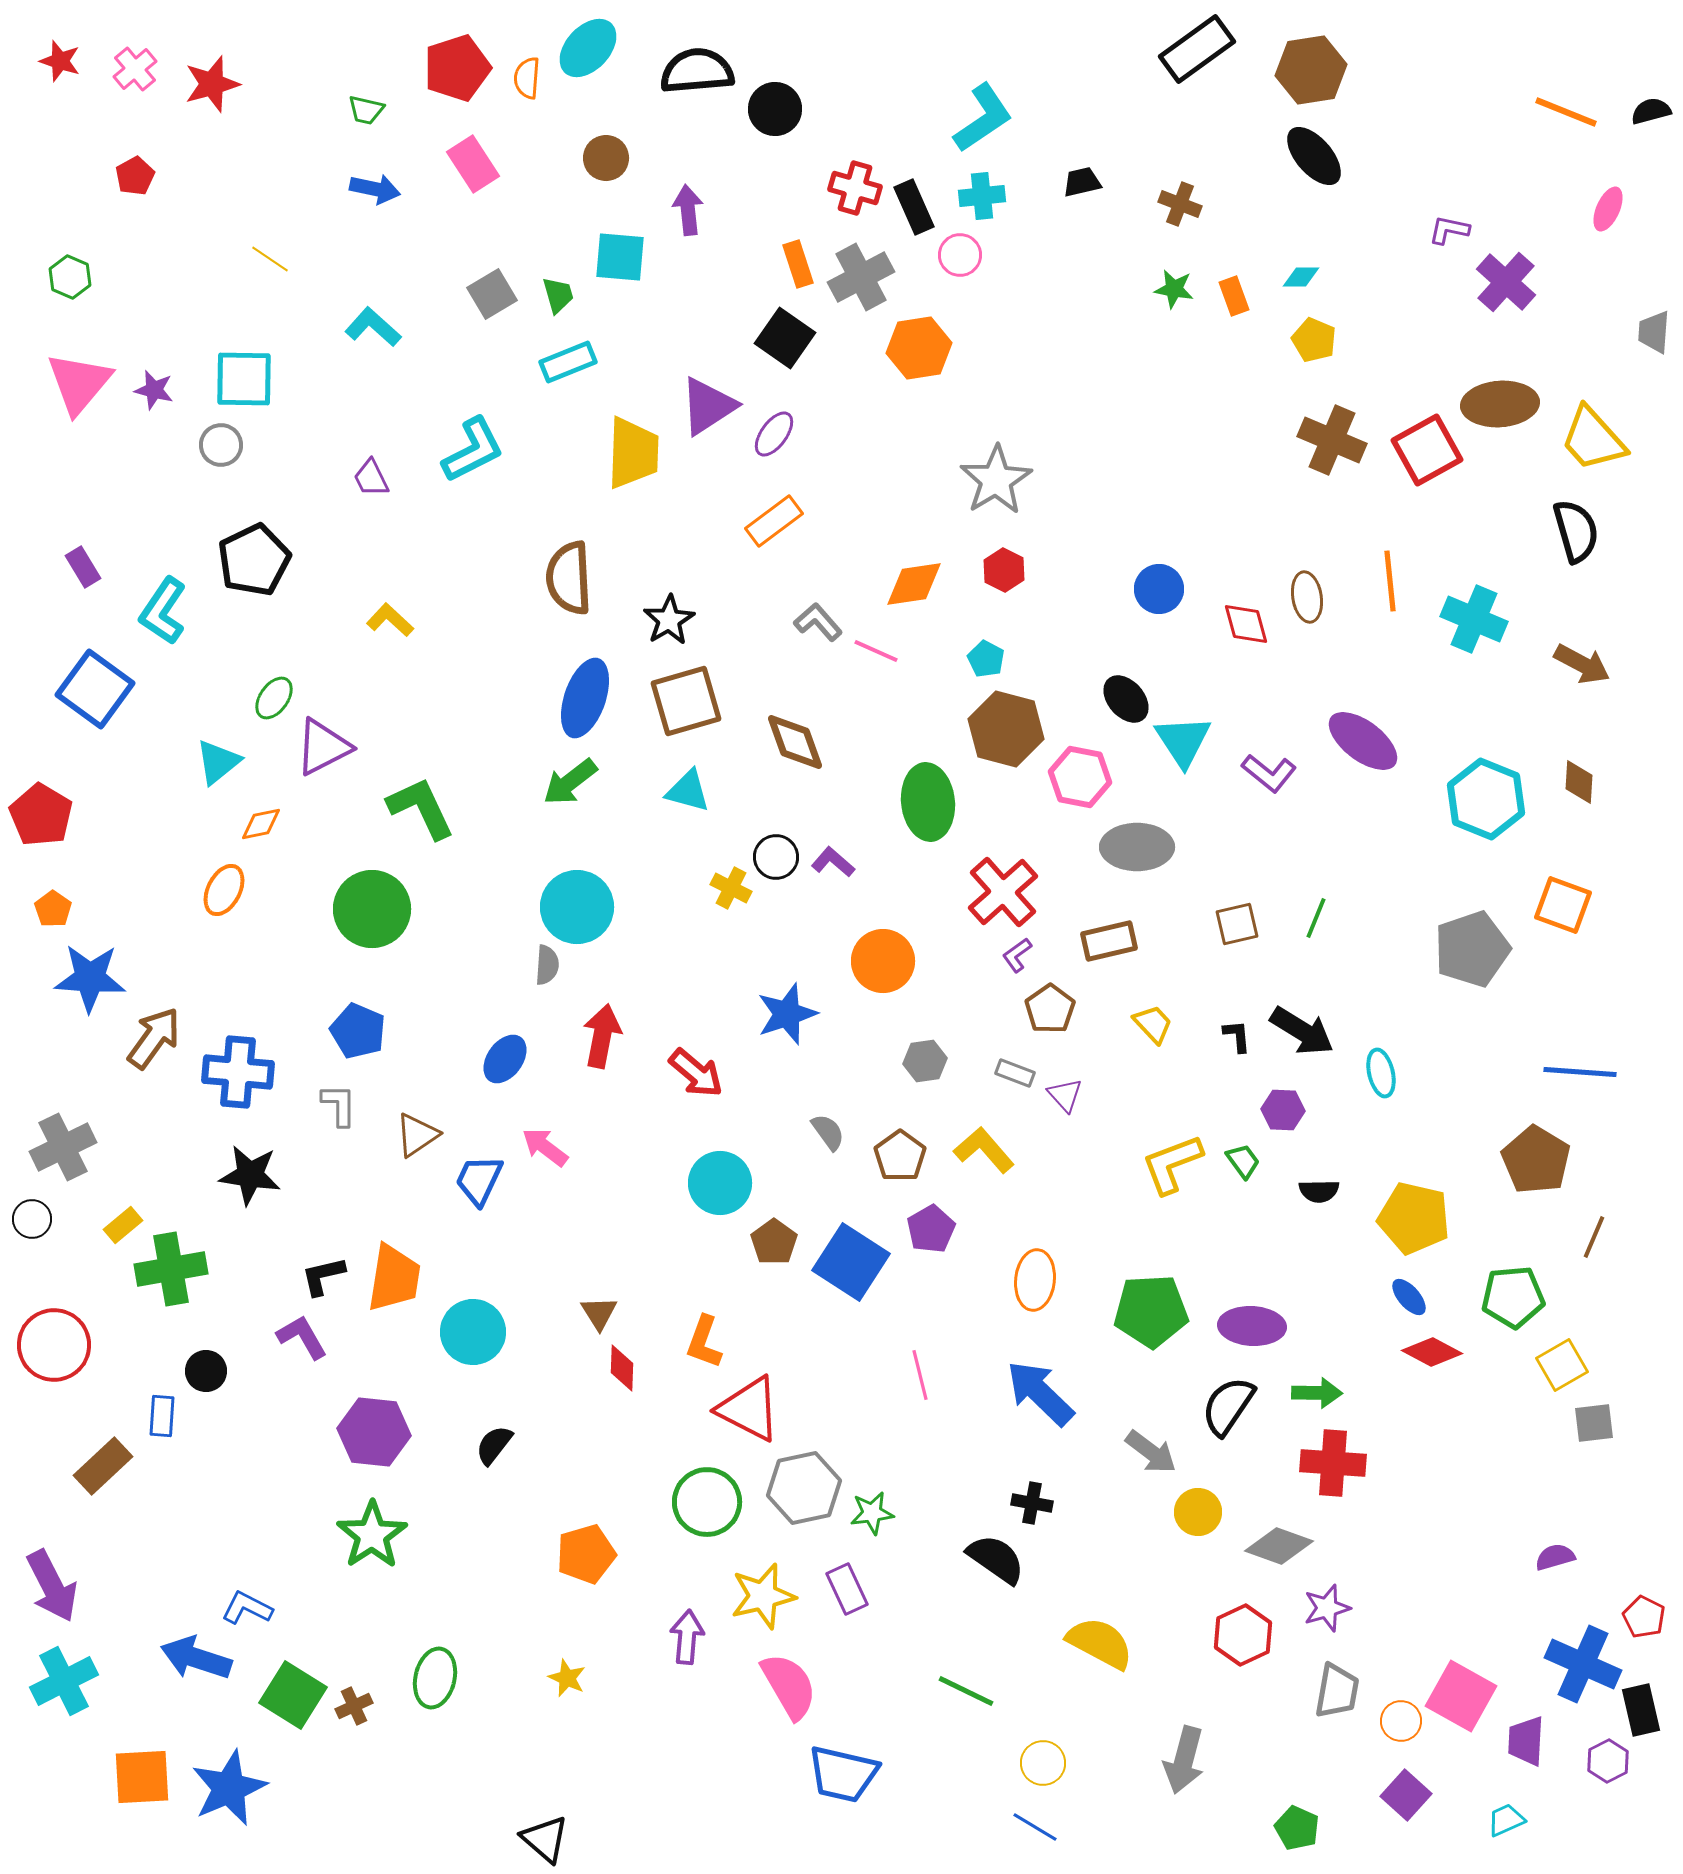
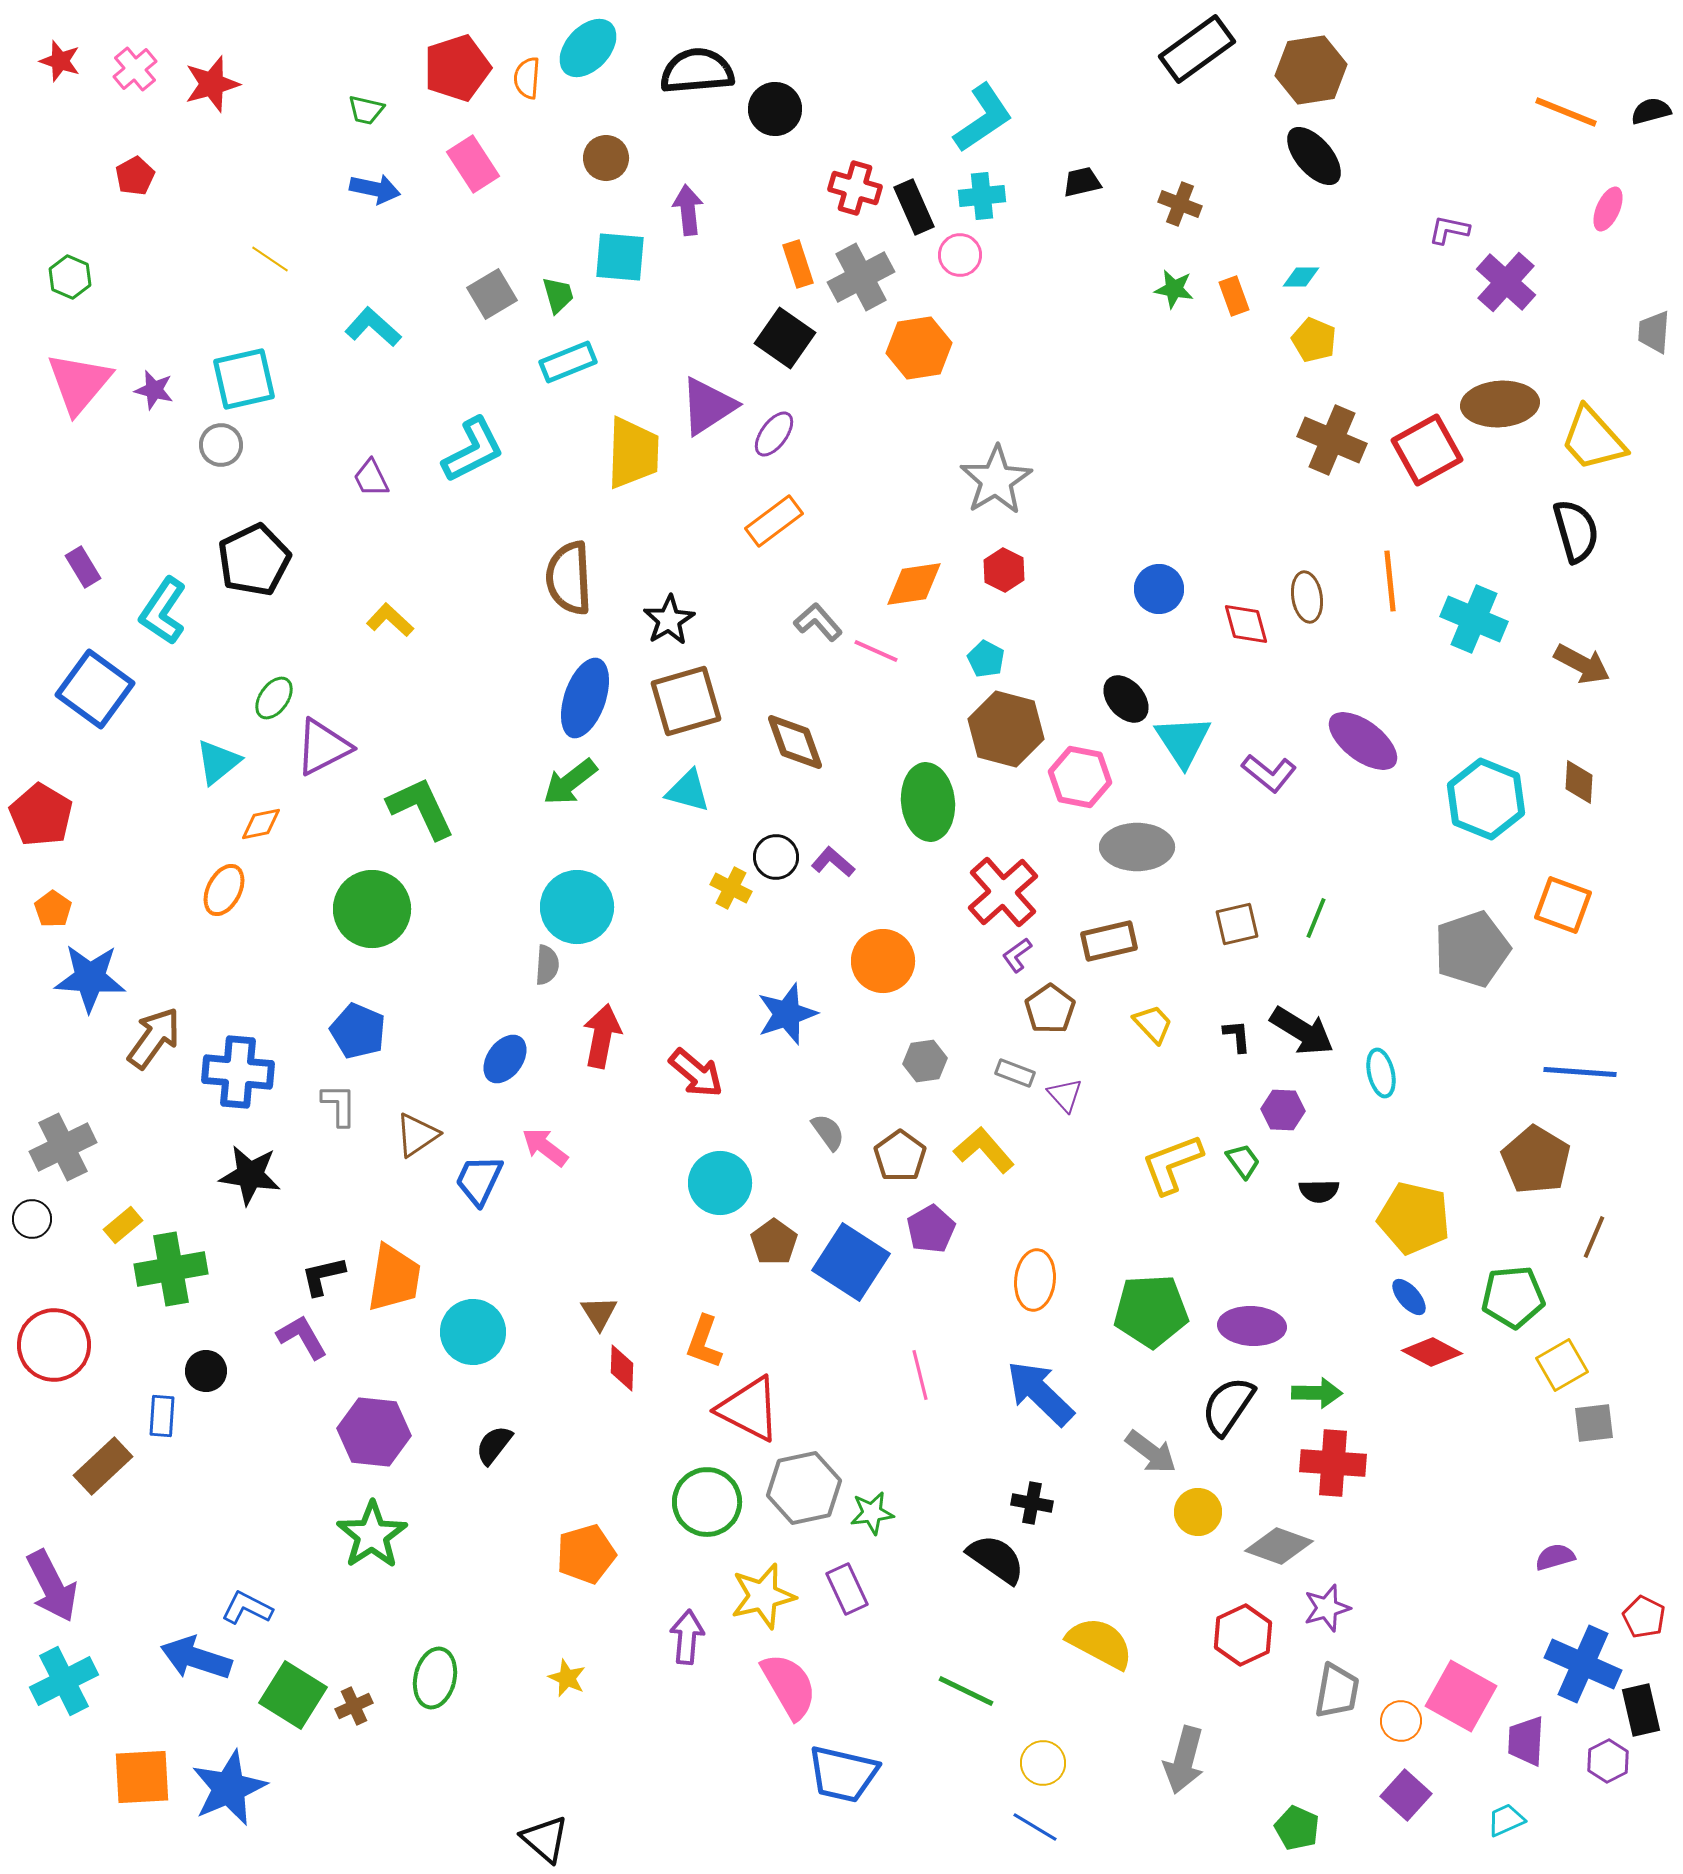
cyan square at (244, 379): rotated 14 degrees counterclockwise
